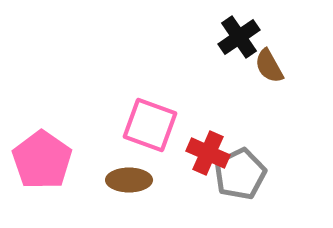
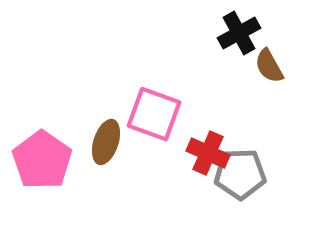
black cross: moved 4 px up; rotated 6 degrees clockwise
pink square: moved 4 px right, 11 px up
gray pentagon: rotated 24 degrees clockwise
brown ellipse: moved 23 px left, 38 px up; rotated 72 degrees counterclockwise
